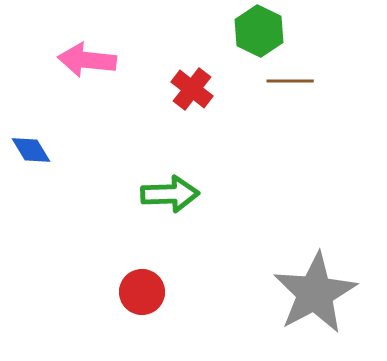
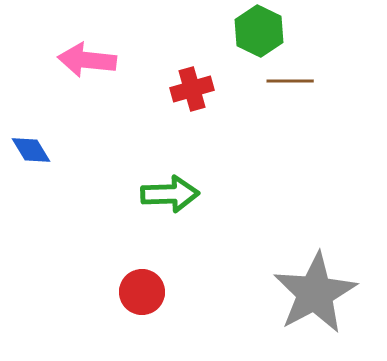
red cross: rotated 36 degrees clockwise
